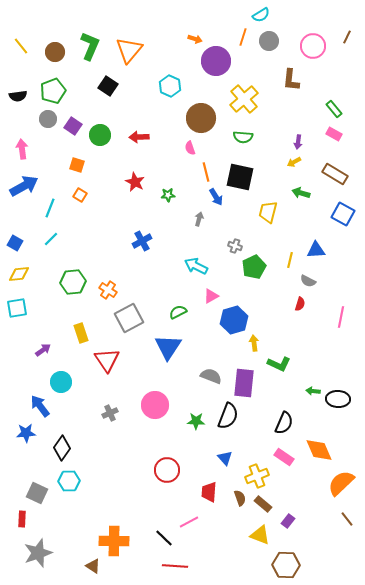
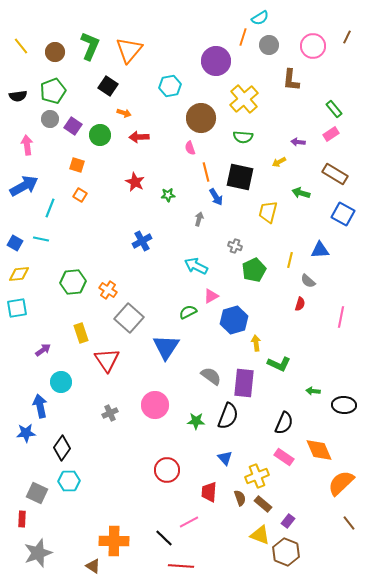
cyan semicircle at (261, 15): moved 1 px left, 3 px down
orange arrow at (195, 39): moved 71 px left, 74 px down
gray circle at (269, 41): moved 4 px down
cyan hexagon at (170, 86): rotated 25 degrees clockwise
gray circle at (48, 119): moved 2 px right
pink rectangle at (334, 134): moved 3 px left; rotated 63 degrees counterclockwise
purple arrow at (298, 142): rotated 88 degrees clockwise
pink arrow at (22, 149): moved 5 px right, 4 px up
yellow arrow at (294, 162): moved 15 px left
cyan line at (51, 239): moved 10 px left; rotated 56 degrees clockwise
blue triangle at (316, 250): moved 4 px right
green pentagon at (254, 267): moved 3 px down
gray semicircle at (308, 281): rotated 14 degrees clockwise
green semicircle at (178, 312): moved 10 px right
gray square at (129, 318): rotated 20 degrees counterclockwise
yellow arrow at (254, 343): moved 2 px right
blue triangle at (168, 347): moved 2 px left
gray semicircle at (211, 376): rotated 15 degrees clockwise
black ellipse at (338, 399): moved 6 px right, 6 px down
blue arrow at (40, 406): rotated 25 degrees clockwise
brown line at (347, 519): moved 2 px right, 4 px down
brown hexagon at (286, 565): moved 13 px up; rotated 20 degrees clockwise
red line at (175, 566): moved 6 px right
